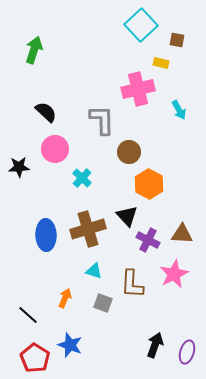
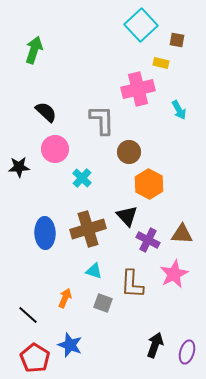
blue ellipse: moved 1 px left, 2 px up
